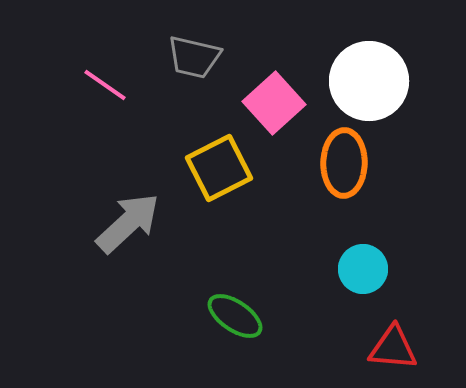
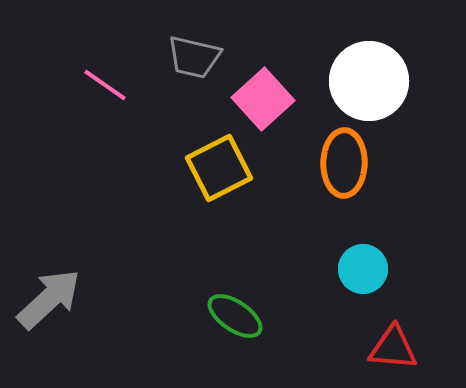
pink square: moved 11 px left, 4 px up
gray arrow: moved 79 px left, 76 px down
